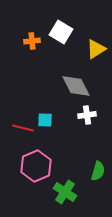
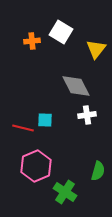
yellow triangle: rotated 20 degrees counterclockwise
